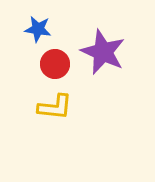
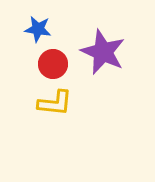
red circle: moved 2 px left
yellow L-shape: moved 4 px up
